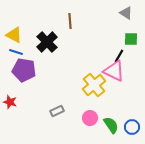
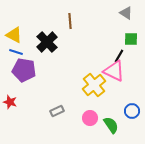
blue circle: moved 16 px up
